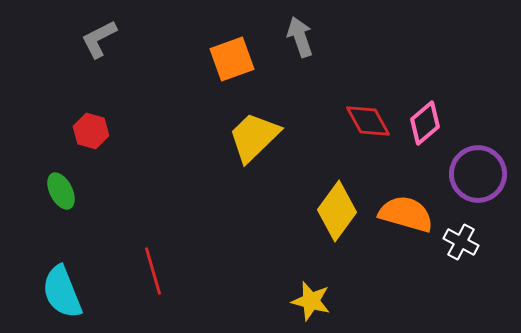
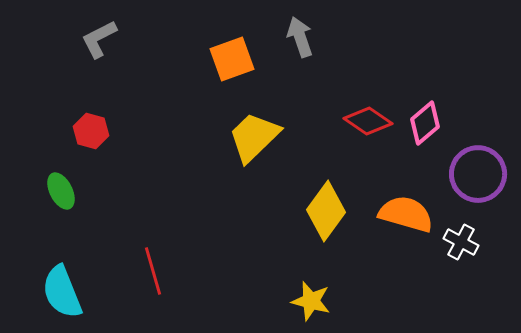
red diamond: rotated 27 degrees counterclockwise
yellow diamond: moved 11 px left
